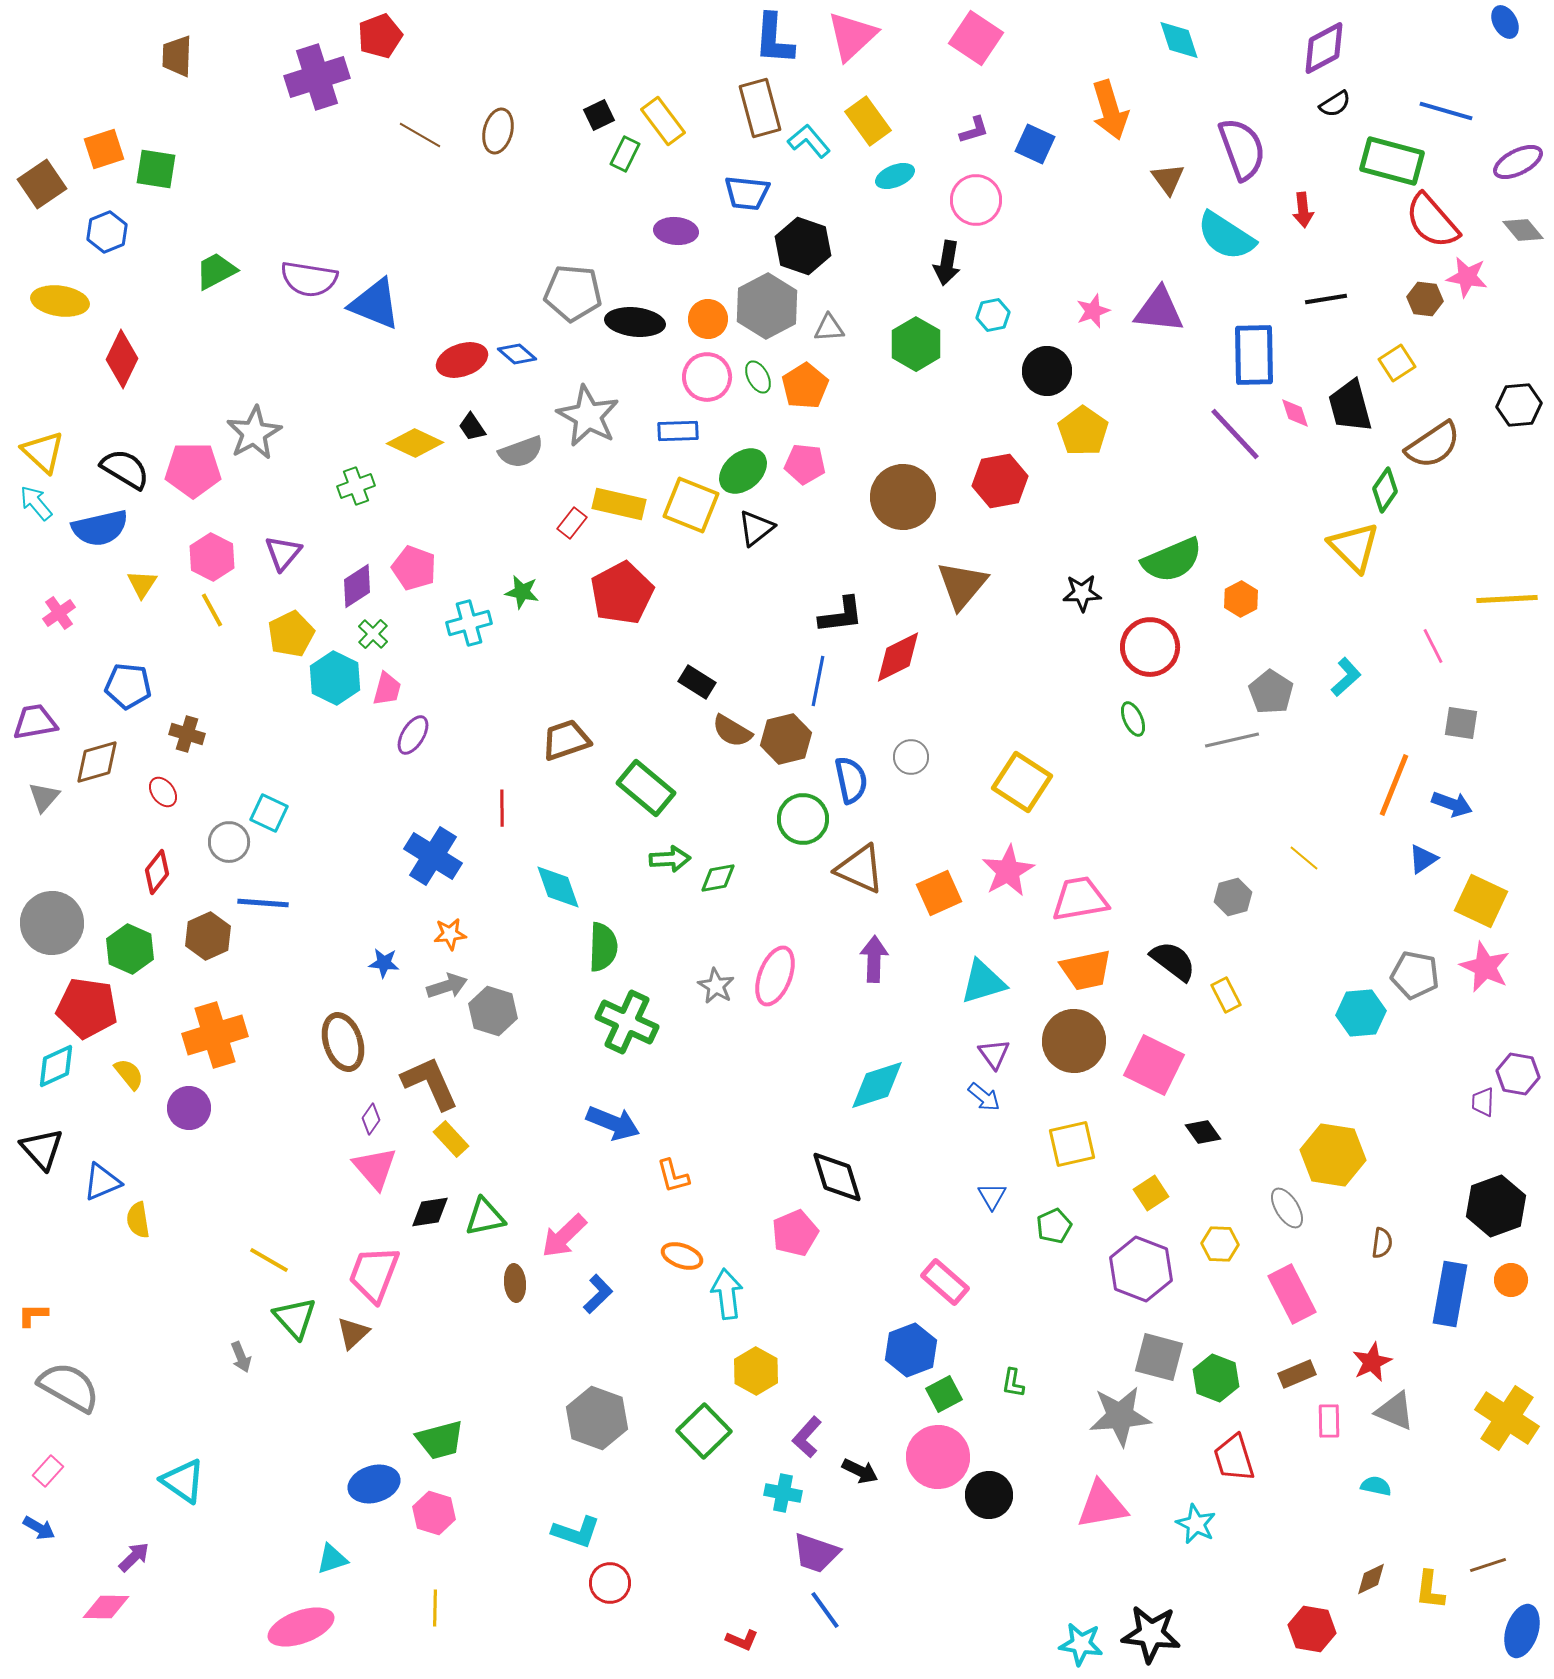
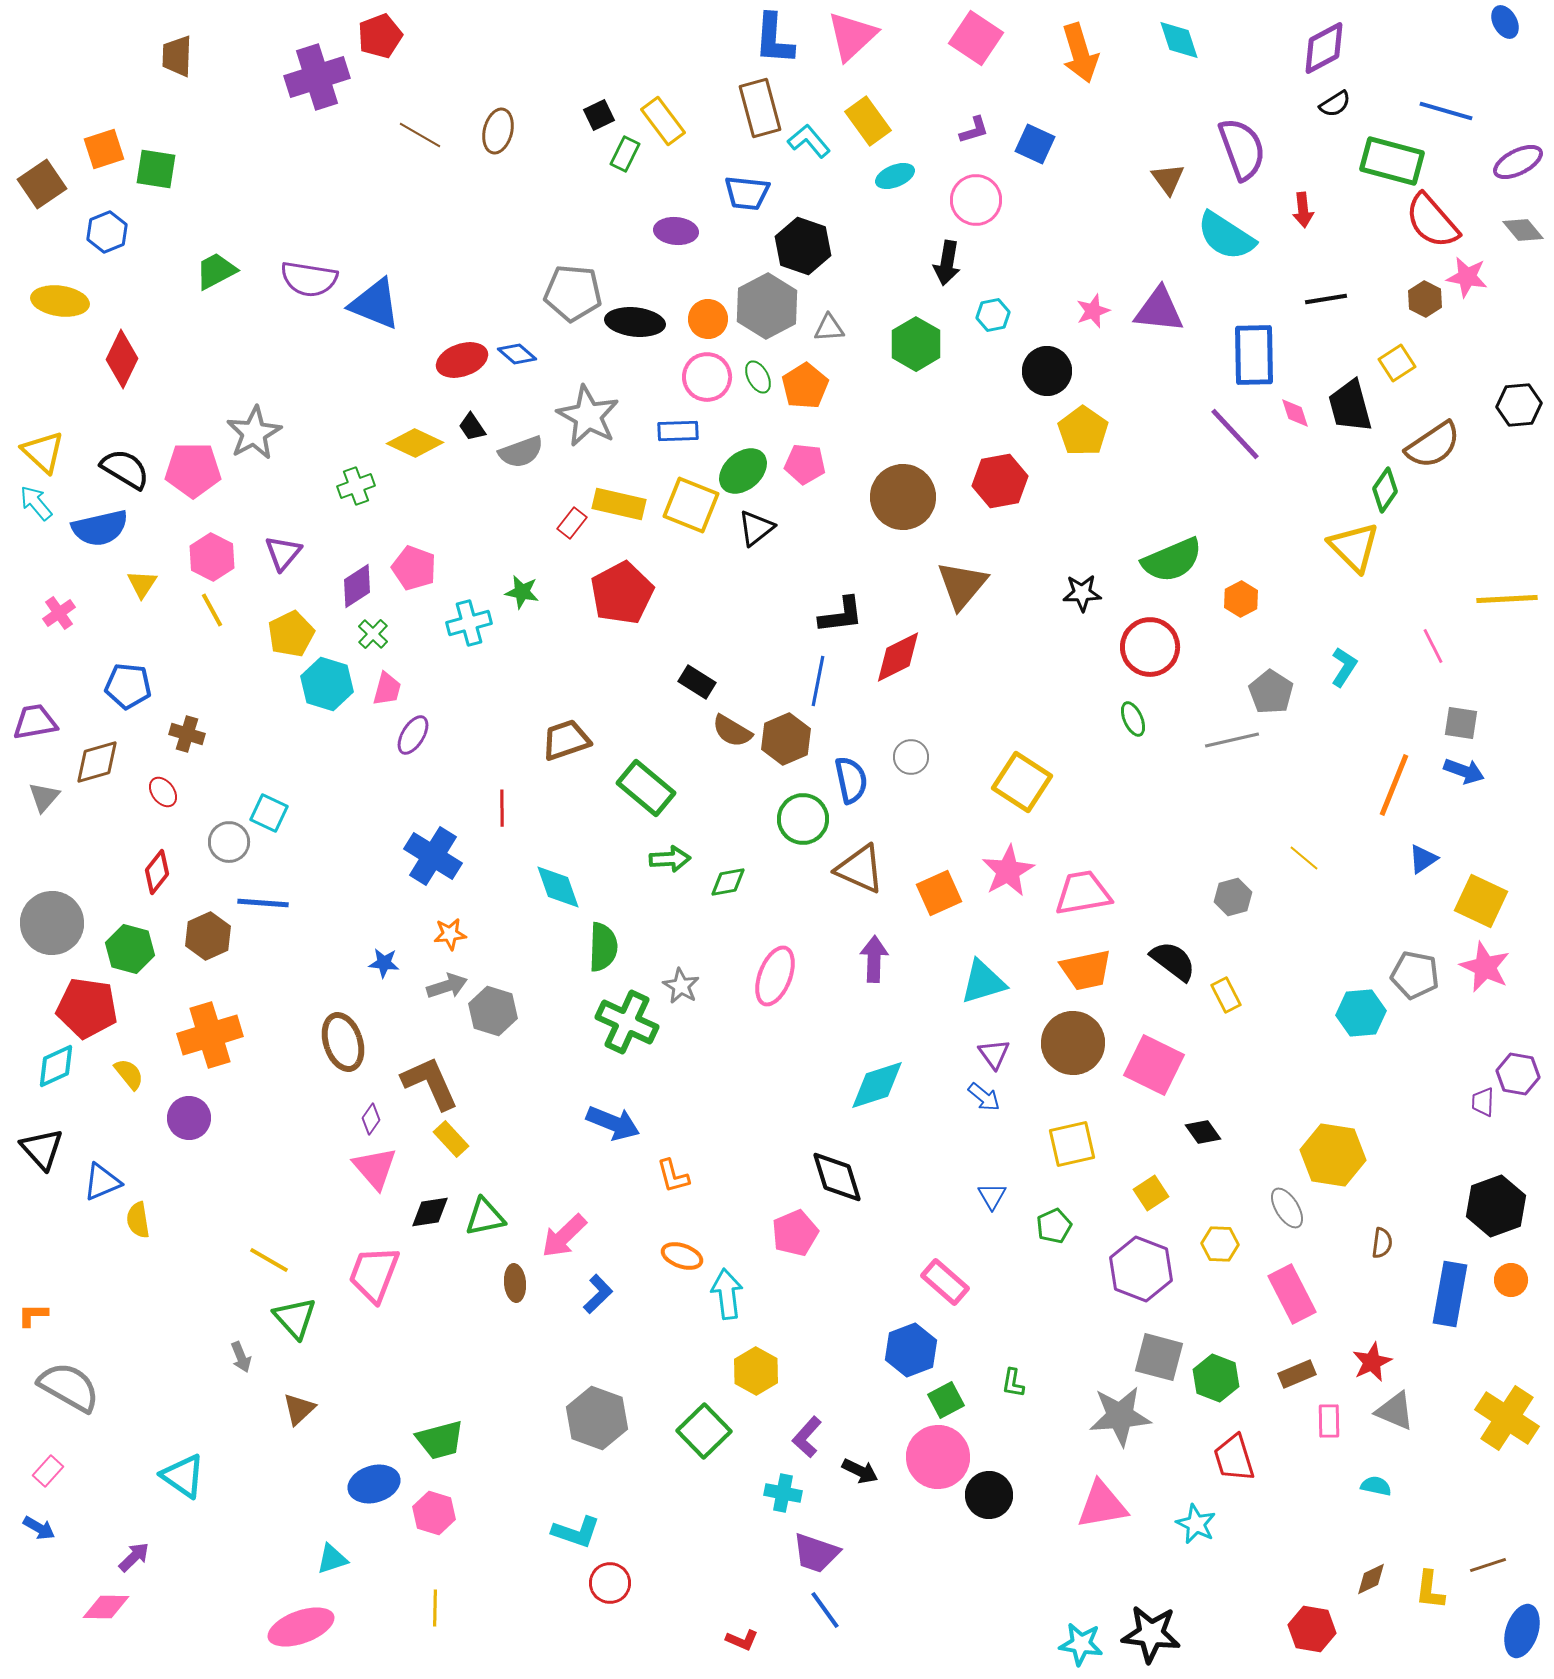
orange arrow at (1110, 110): moved 30 px left, 57 px up
brown hexagon at (1425, 299): rotated 20 degrees clockwise
cyan L-shape at (1346, 677): moved 2 px left, 10 px up; rotated 15 degrees counterclockwise
cyan hexagon at (335, 678): moved 8 px left, 6 px down; rotated 9 degrees counterclockwise
brown hexagon at (786, 739): rotated 9 degrees counterclockwise
blue arrow at (1452, 804): moved 12 px right, 33 px up
green diamond at (718, 878): moved 10 px right, 4 px down
pink trapezoid at (1080, 899): moved 3 px right, 6 px up
green hexagon at (130, 949): rotated 9 degrees counterclockwise
gray star at (716, 986): moved 35 px left
orange cross at (215, 1035): moved 5 px left
brown circle at (1074, 1041): moved 1 px left, 2 px down
purple circle at (189, 1108): moved 10 px down
brown triangle at (353, 1333): moved 54 px left, 76 px down
green square at (944, 1394): moved 2 px right, 6 px down
cyan triangle at (183, 1481): moved 5 px up
